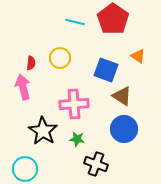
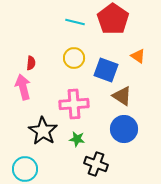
yellow circle: moved 14 px right
